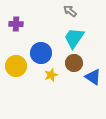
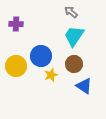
gray arrow: moved 1 px right, 1 px down
cyan trapezoid: moved 2 px up
blue circle: moved 3 px down
brown circle: moved 1 px down
blue triangle: moved 9 px left, 9 px down
